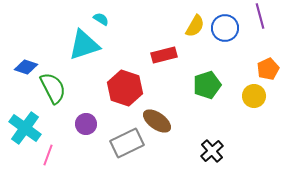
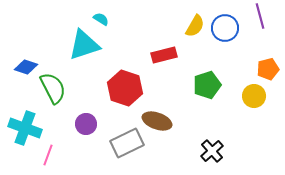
orange pentagon: rotated 10 degrees clockwise
brown ellipse: rotated 16 degrees counterclockwise
cyan cross: rotated 16 degrees counterclockwise
